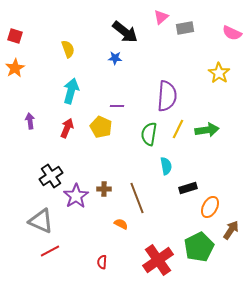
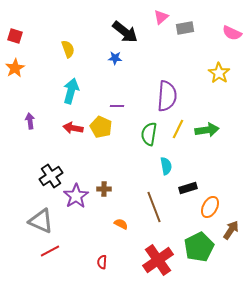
red arrow: moved 6 px right; rotated 102 degrees counterclockwise
brown line: moved 17 px right, 9 px down
